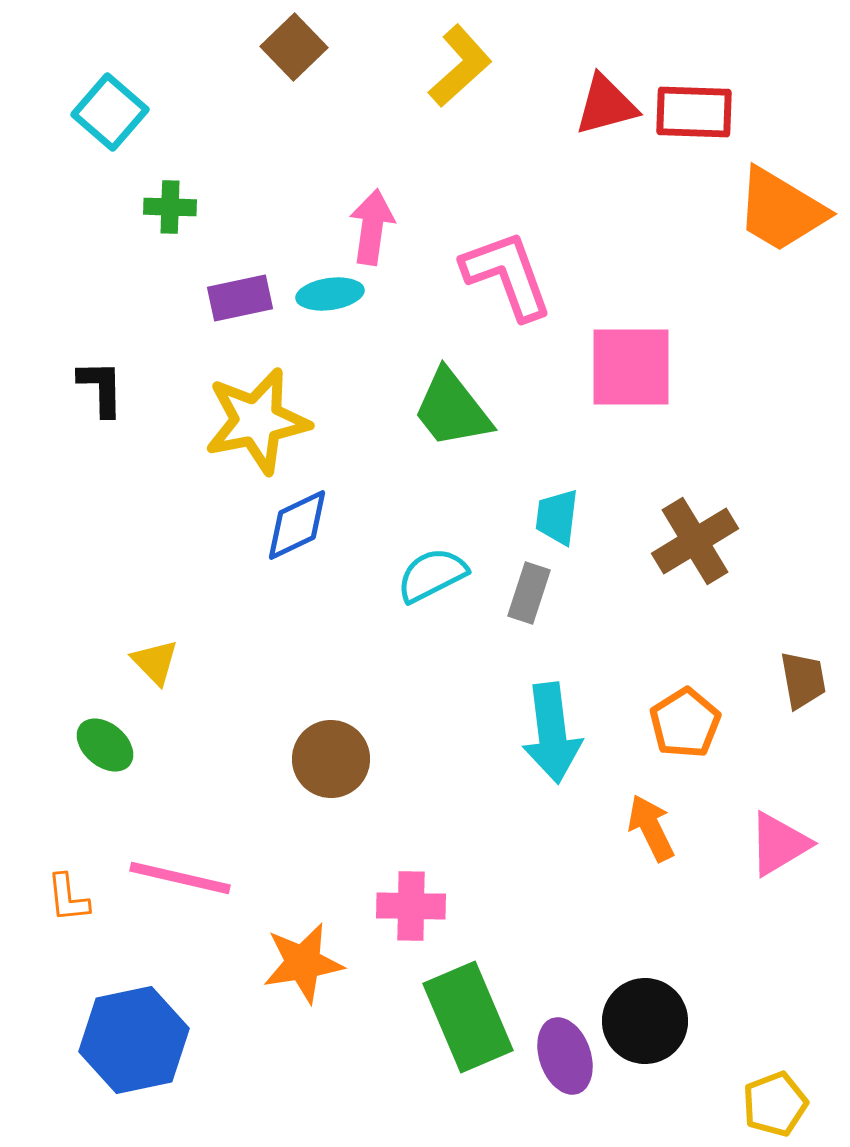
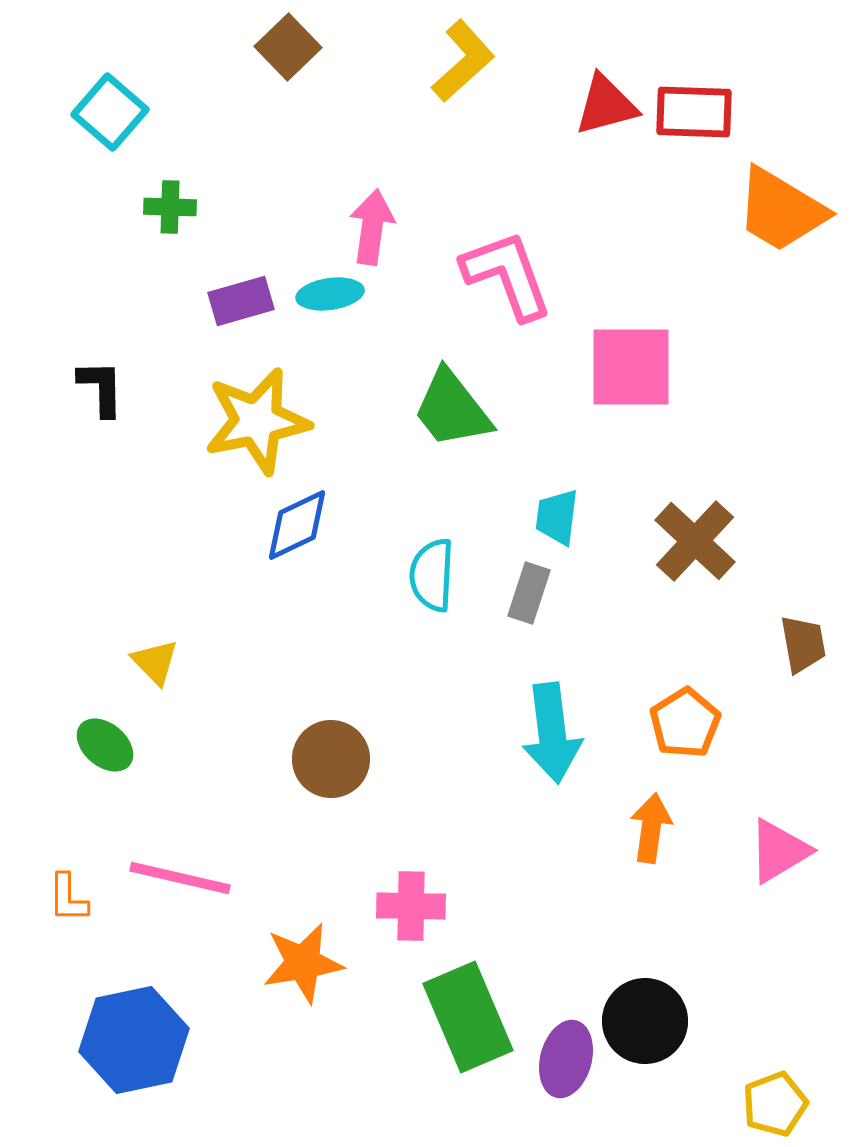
brown square: moved 6 px left
yellow L-shape: moved 3 px right, 5 px up
purple rectangle: moved 1 px right, 3 px down; rotated 4 degrees counterclockwise
brown cross: rotated 16 degrees counterclockwise
cyan semicircle: rotated 60 degrees counterclockwise
brown trapezoid: moved 36 px up
orange arrow: rotated 34 degrees clockwise
pink triangle: moved 7 px down
orange L-shape: rotated 6 degrees clockwise
purple ellipse: moved 1 px right, 3 px down; rotated 34 degrees clockwise
